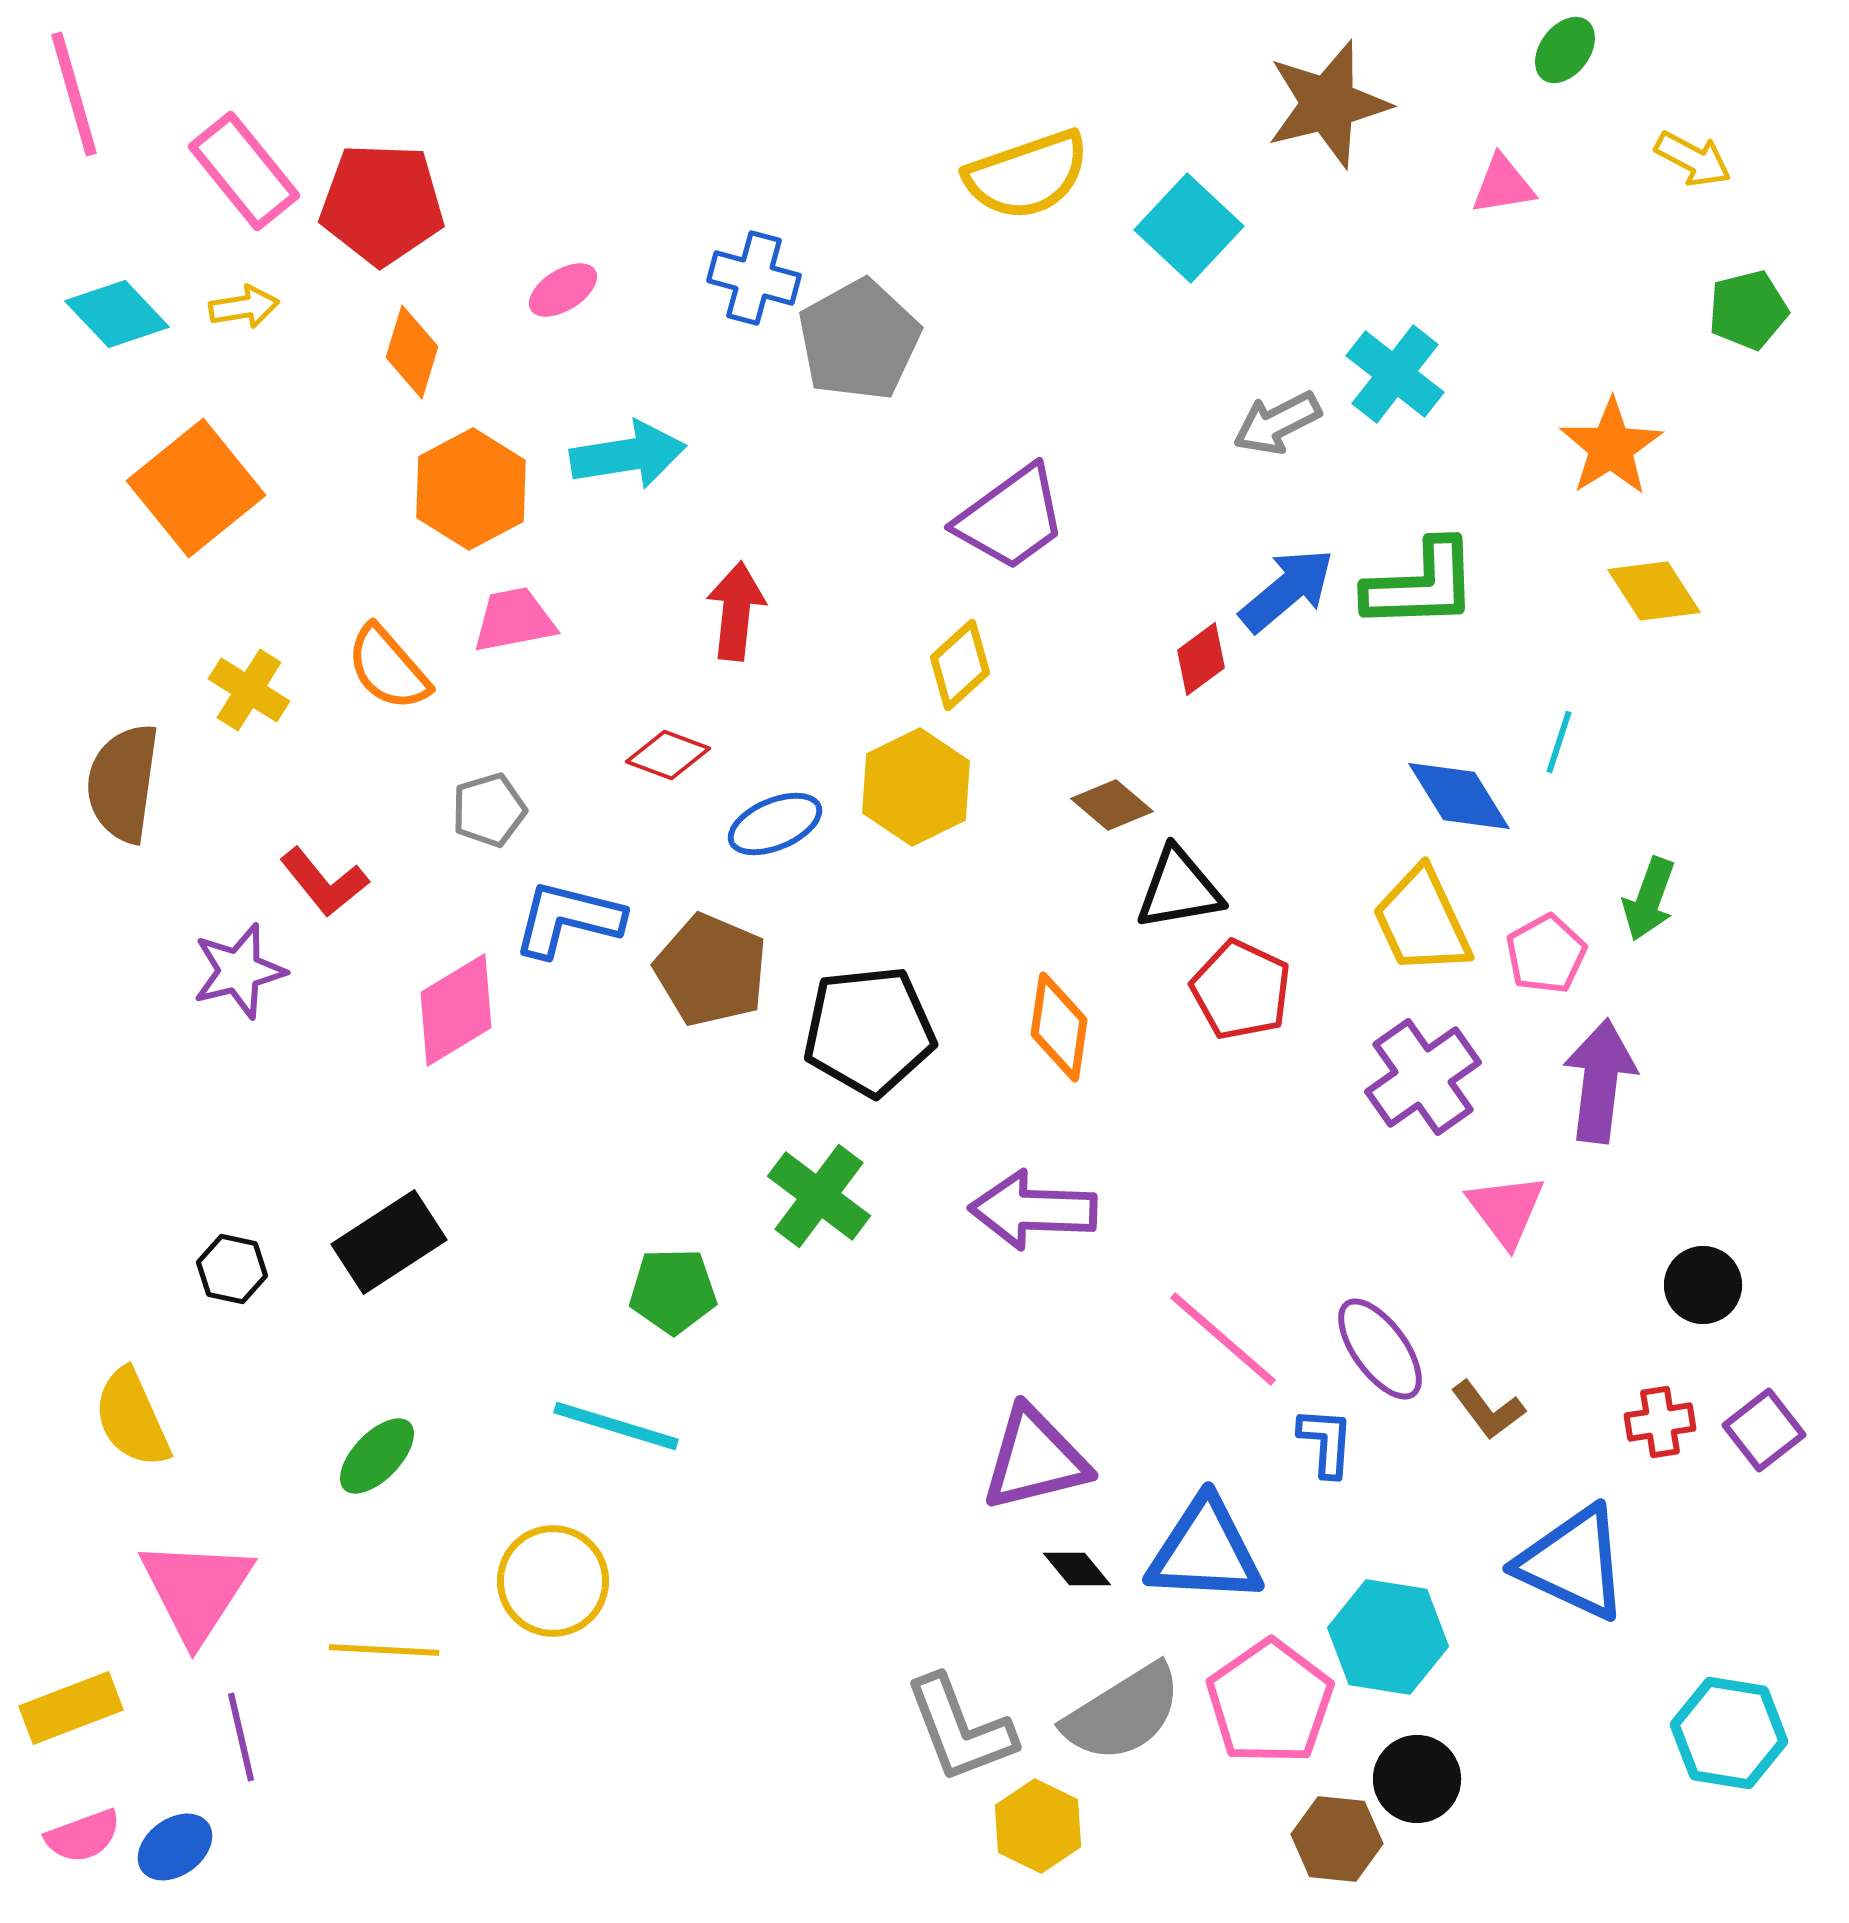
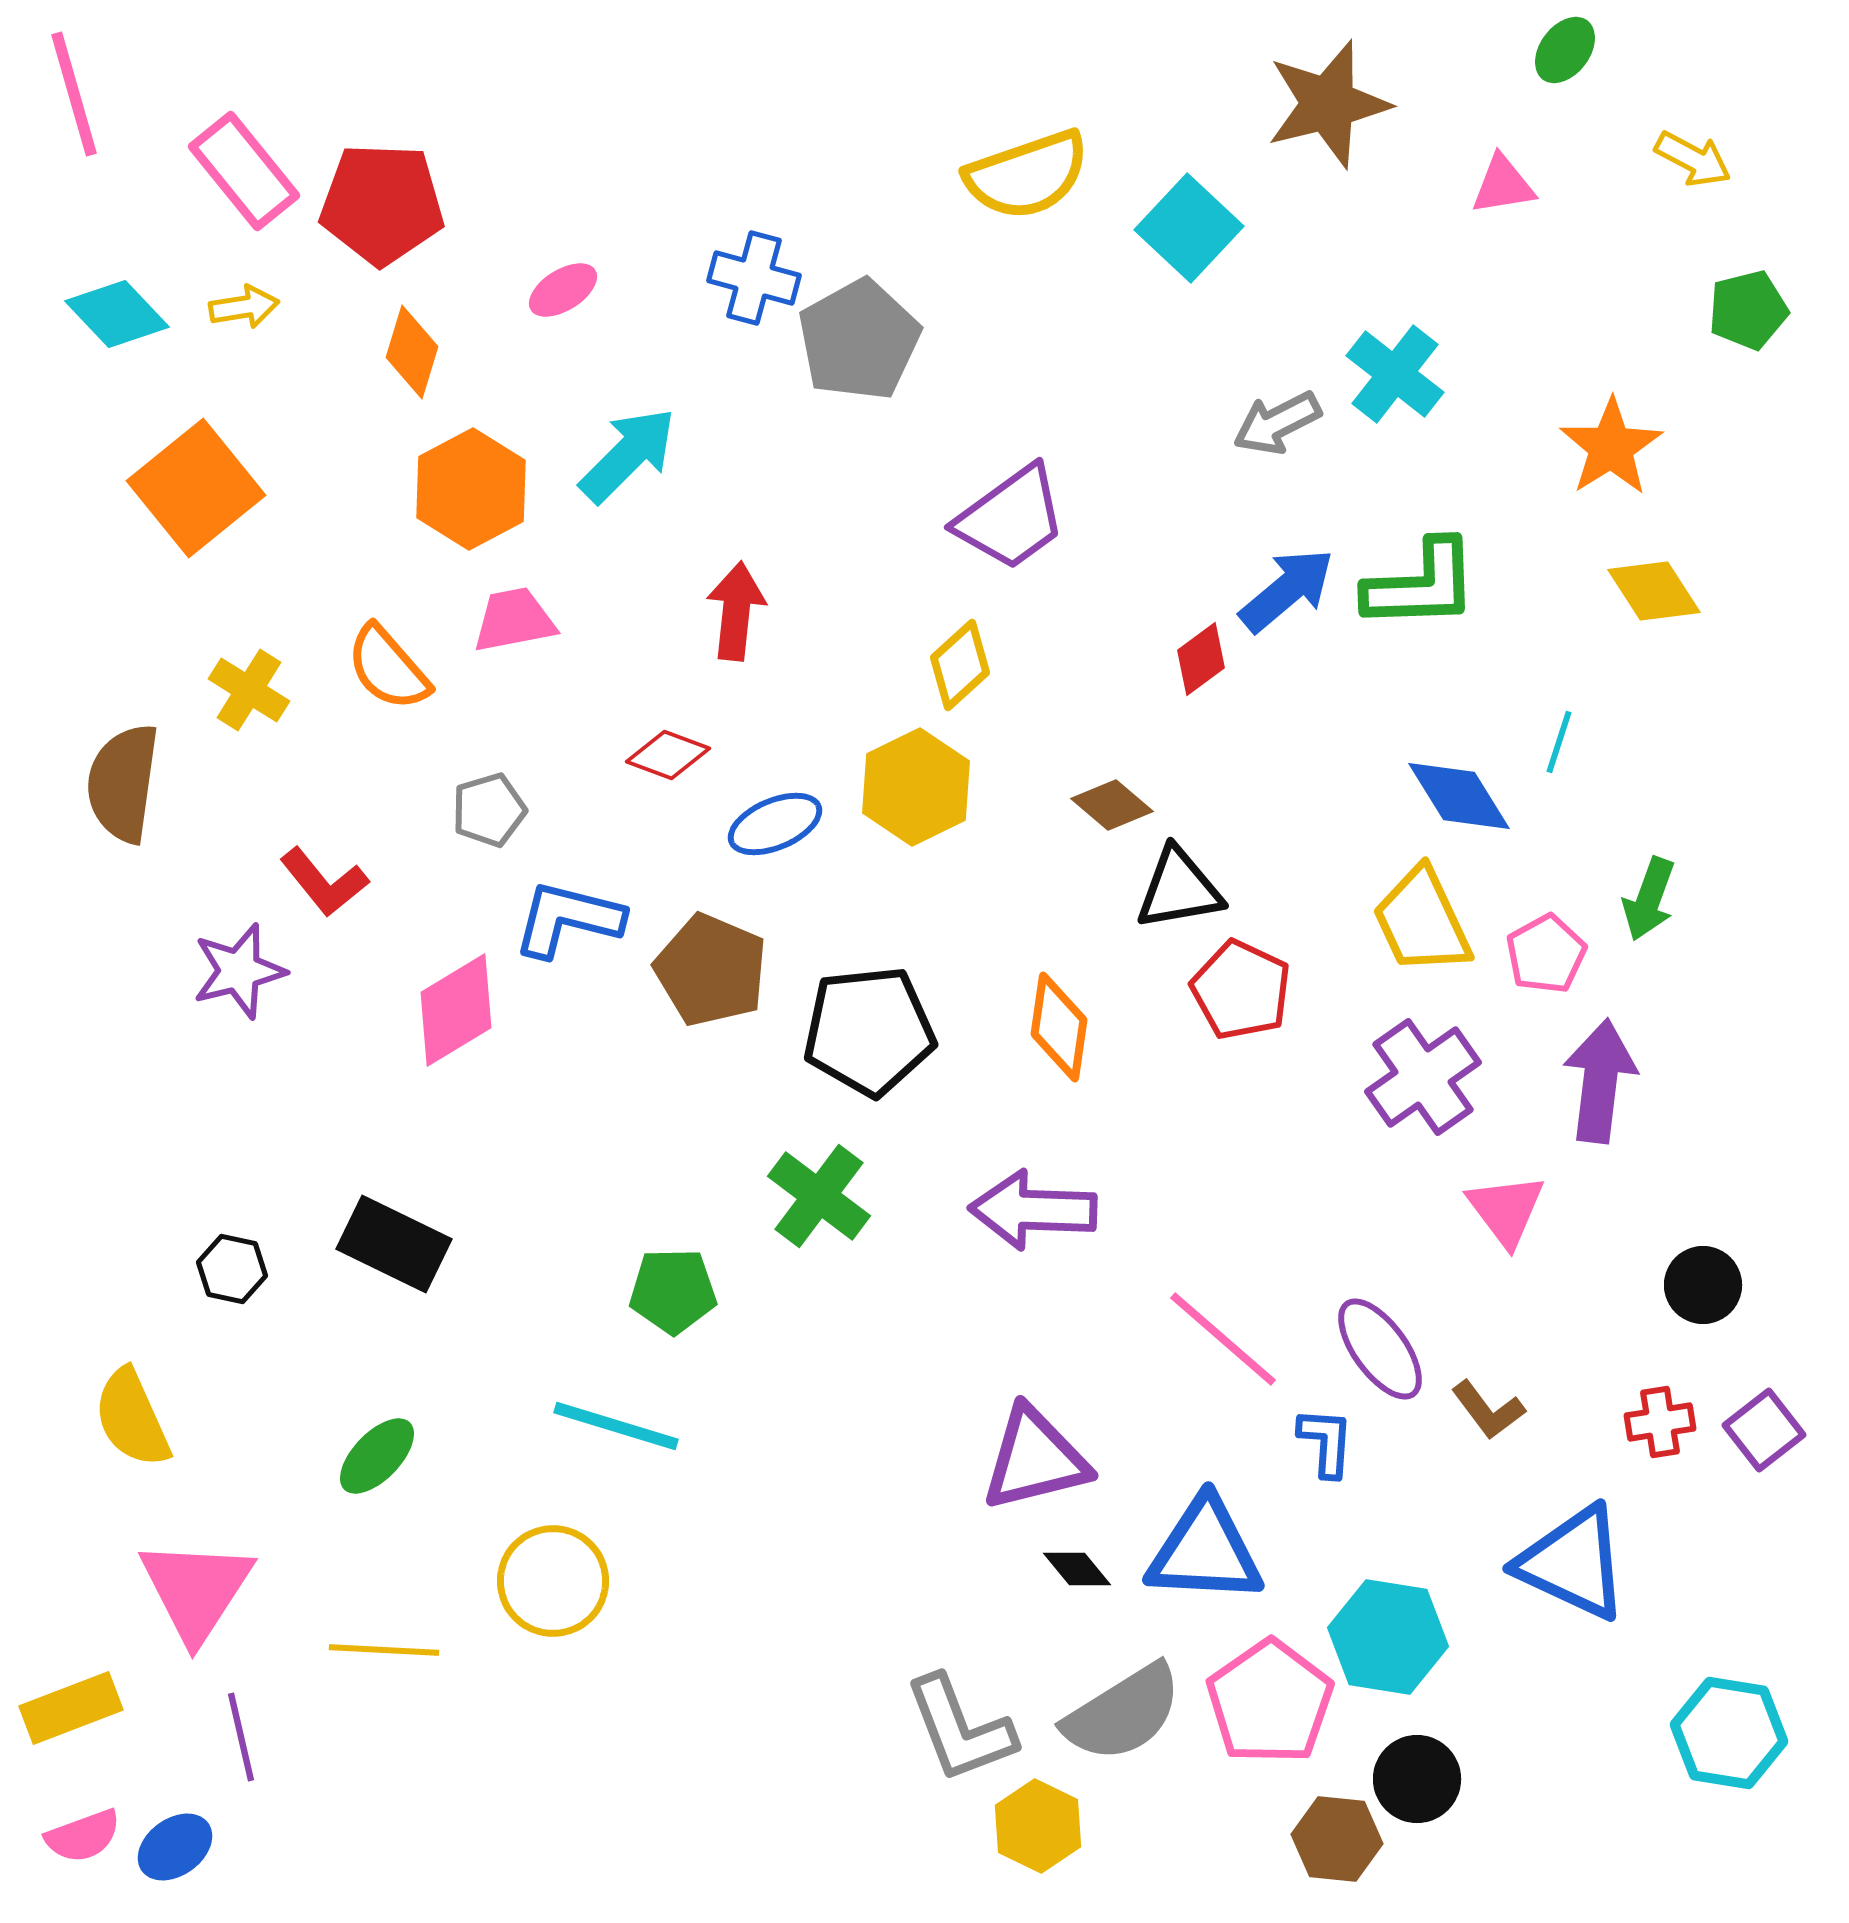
cyan arrow at (628, 455): rotated 36 degrees counterclockwise
black rectangle at (389, 1242): moved 5 px right, 2 px down; rotated 59 degrees clockwise
